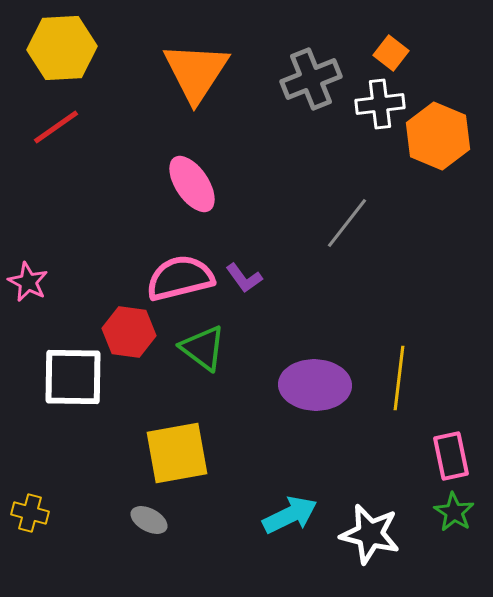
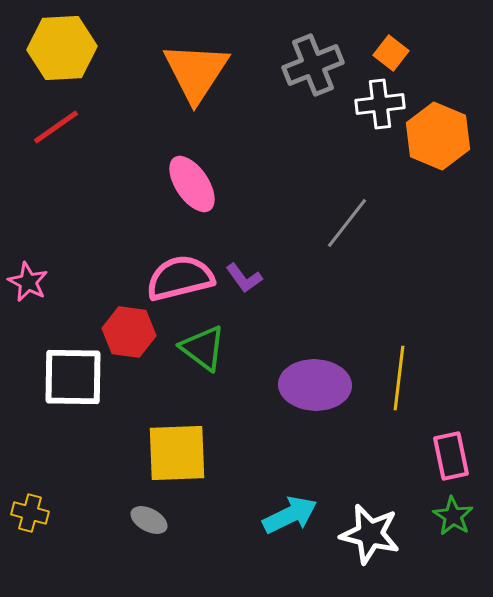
gray cross: moved 2 px right, 14 px up
yellow square: rotated 8 degrees clockwise
green star: moved 1 px left, 4 px down
